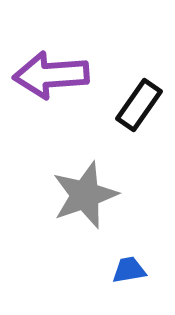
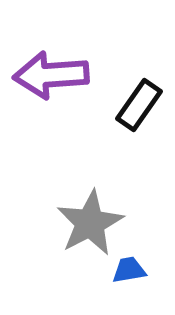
gray star: moved 5 px right, 28 px down; rotated 8 degrees counterclockwise
